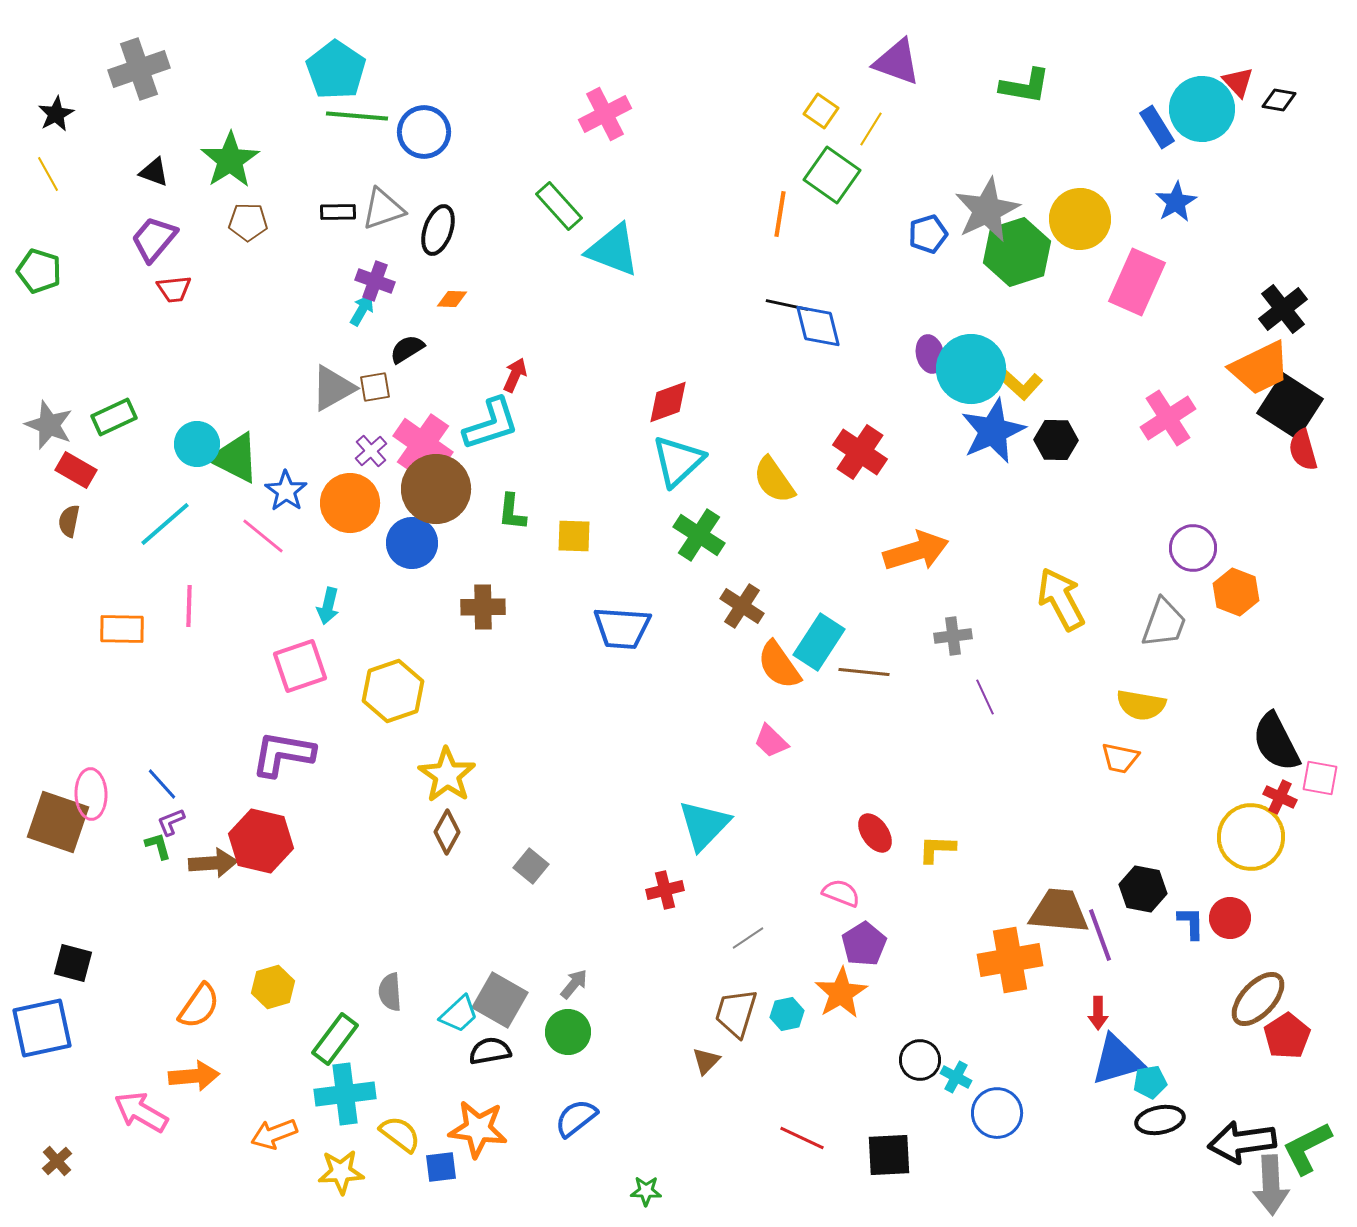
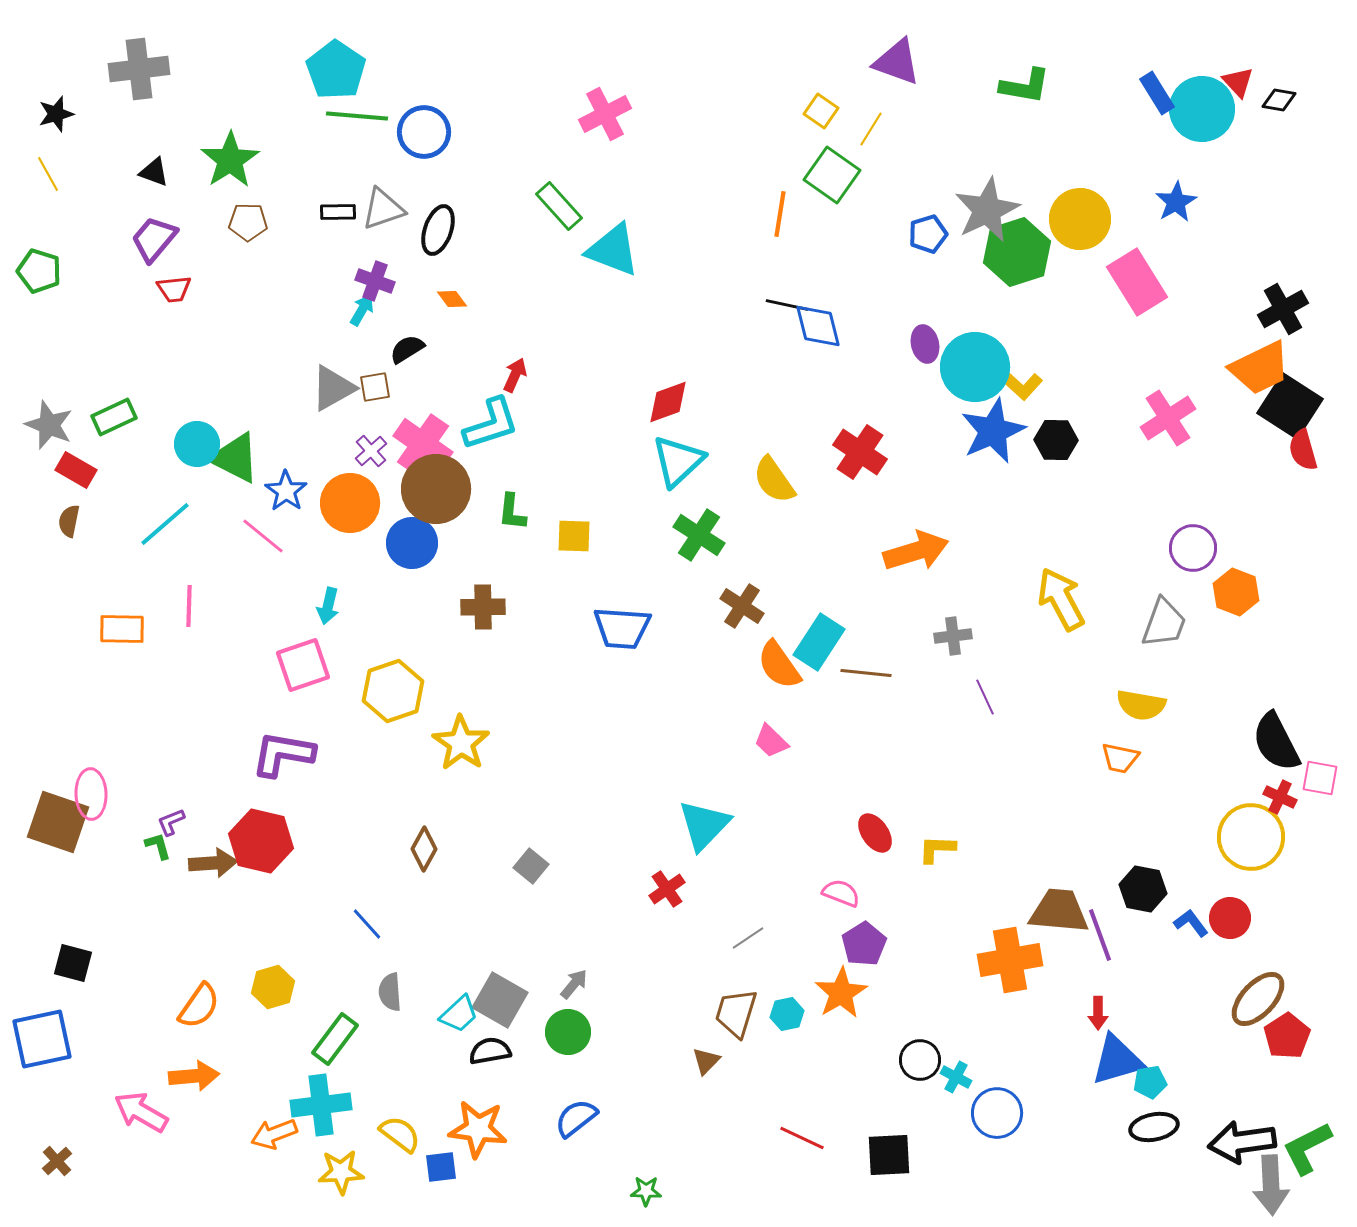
gray cross at (139, 69): rotated 12 degrees clockwise
black star at (56, 114): rotated 12 degrees clockwise
blue rectangle at (1157, 127): moved 34 px up
pink rectangle at (1137, 282): rotated 56 degrees counterclockwise
orange diamond at (452, 299): rotated 52 degrees clockwise
black cross at (1283, 309): rotated 9 degrees clockwise
purple ellipse at (930, 354): moved 5 px left, 10 px up
cyan circle at (971, 369): moved 4 px right, 2 px up
pink square at (300, 666): moved 3 px right, 1 px up
brown line at (864, 672): moved 2 px right, 1 px down
yellow star at (447, 775): moved 14 px right, 32 px up
blue line at (162, 784): moved 205 px right, 140 px down
brown diamond at (447, 832): moved 23 px left, 17 px down
red cross at (665, 890): moved 2 px right, 1 px up; rotated 21 degrees counterclockwise
blue L-shape at (1191, 923): rotated 36 degrees counterclockwise
blue square at (42, 1028): moved 11 px down
cyan cross at (345, 1094): moved 24 px left, 11 px down
black ellipse at (1160, 1120): moved 6 px left, 7 px down
